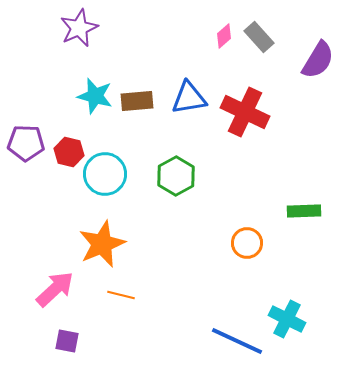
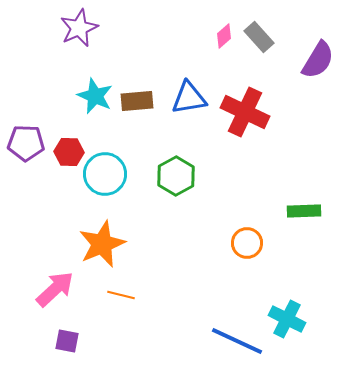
cyan star: rotated 9 degrees clockwise
red hexagon: rotated 12 degrees counterclockwise
